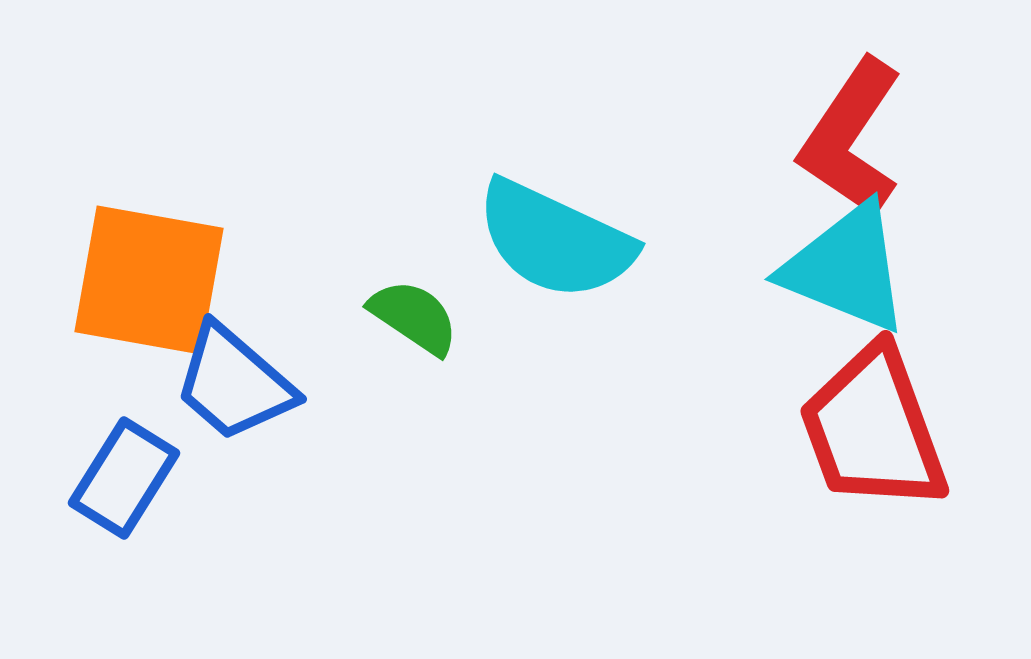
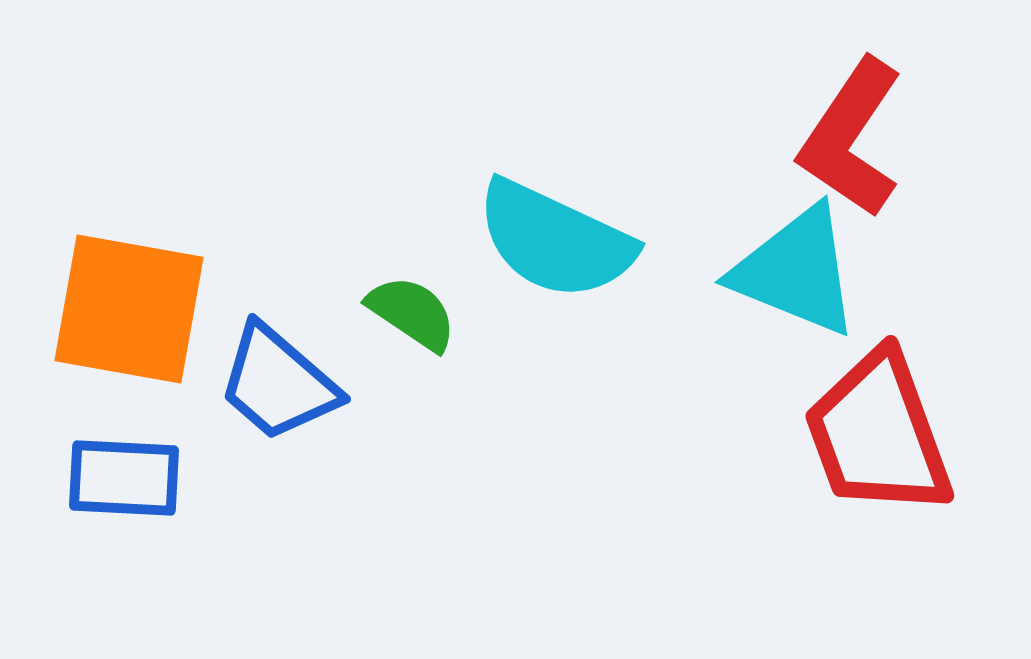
cyan triangle: moved 50 px left, 3 px down
orange square: moved 20 px left, 29 px down
green semicircle: moved 2 px left, 4 px up
blue trapezoid: moved 44 px right
red trapezoid: moved 5 px right, 5 px down
blue rectangle: rotated 61 degrees clockwise
